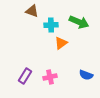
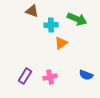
green arrow: moved 2 px left, 3 px up
